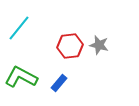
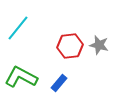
cyan line: moved 1 px left
